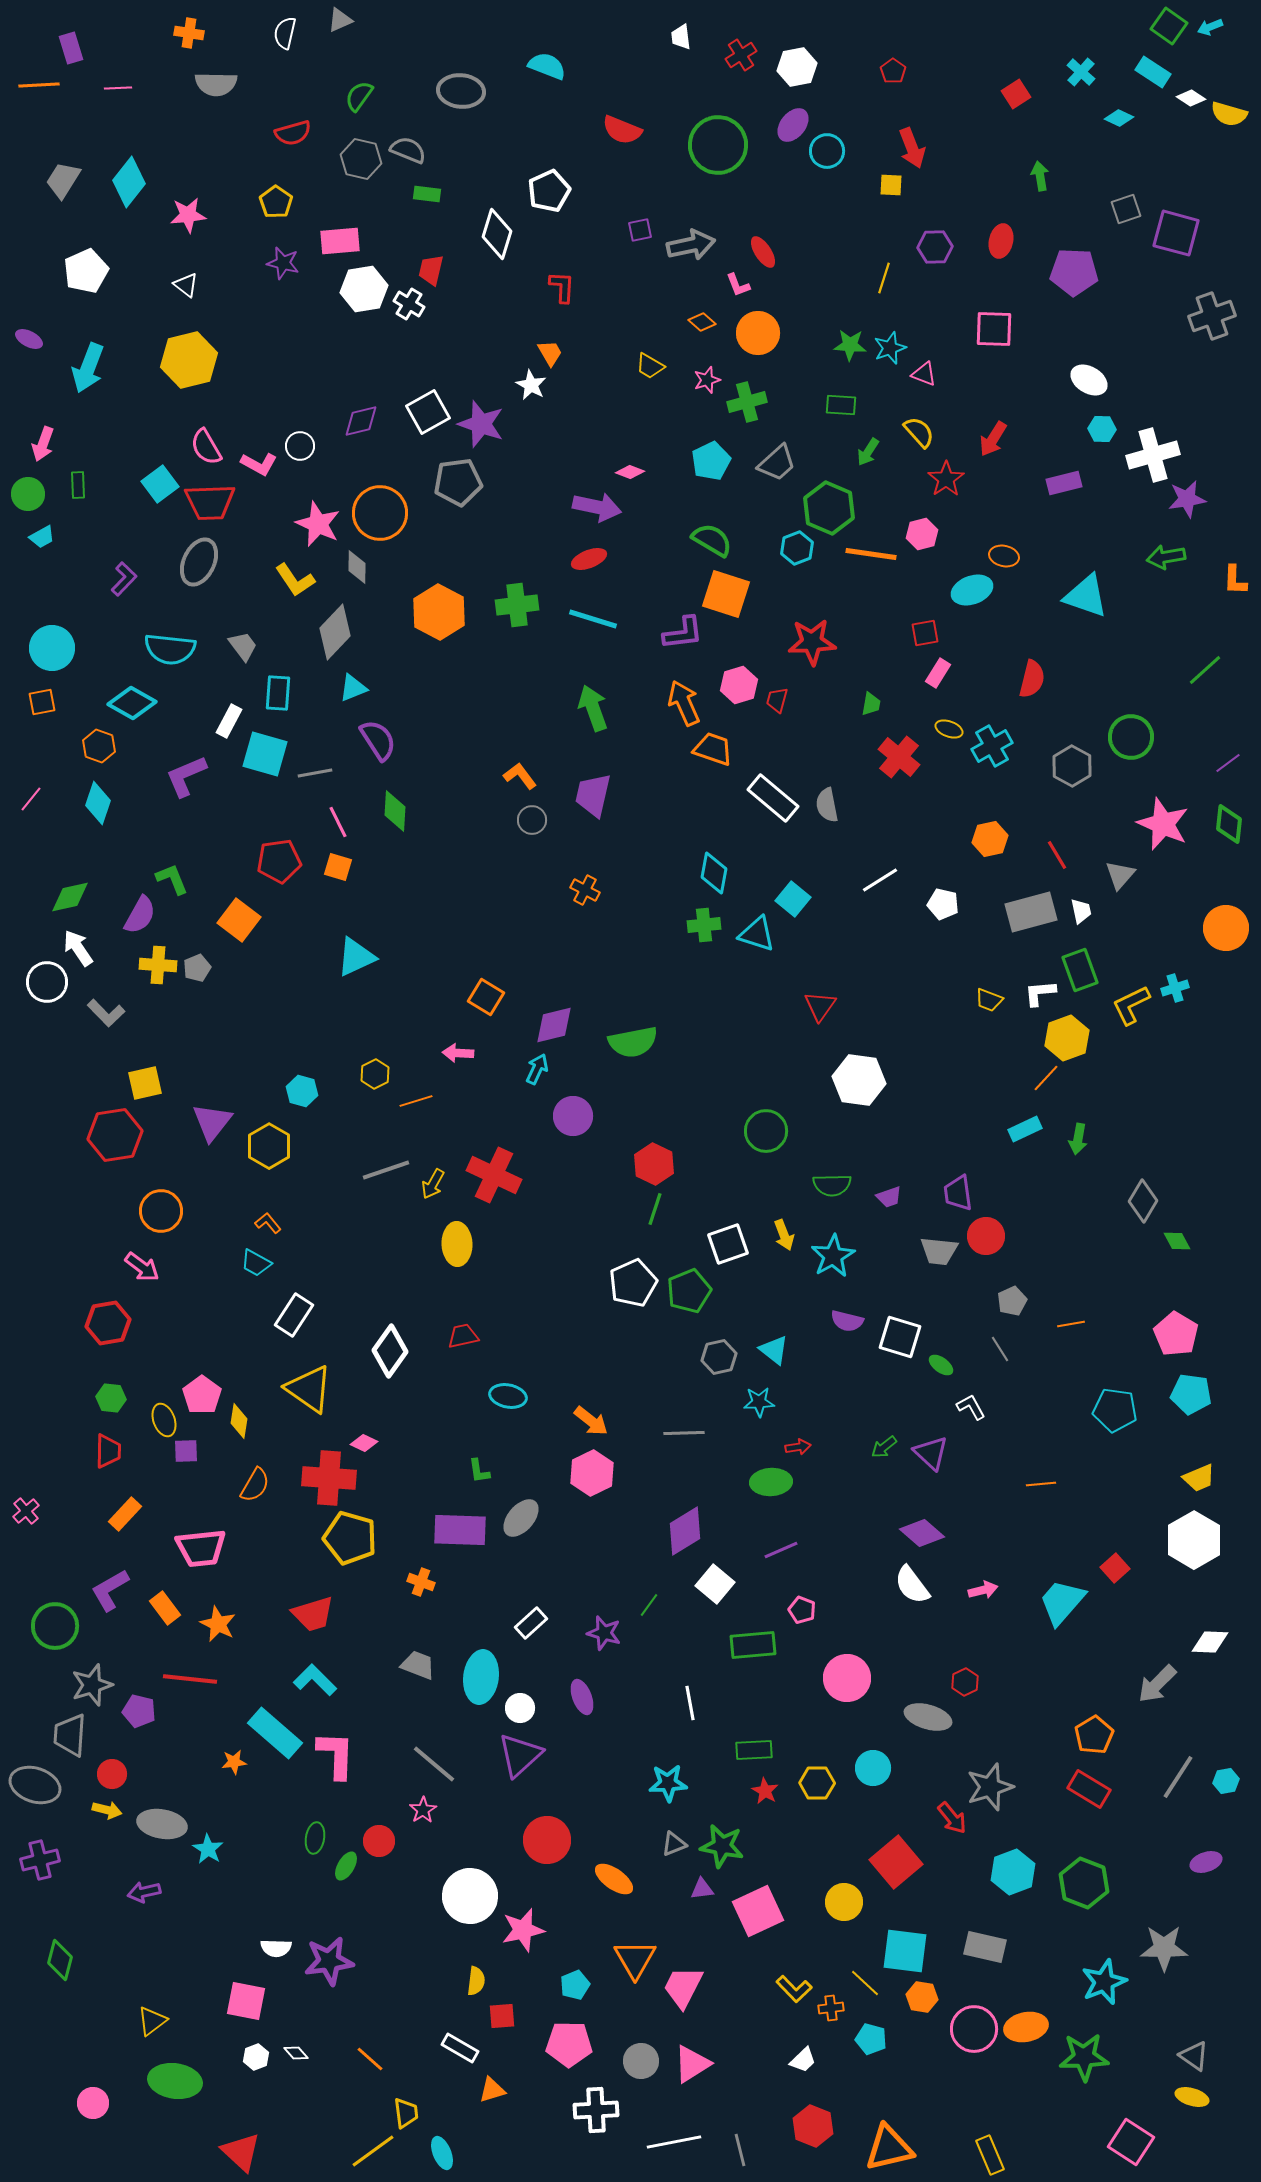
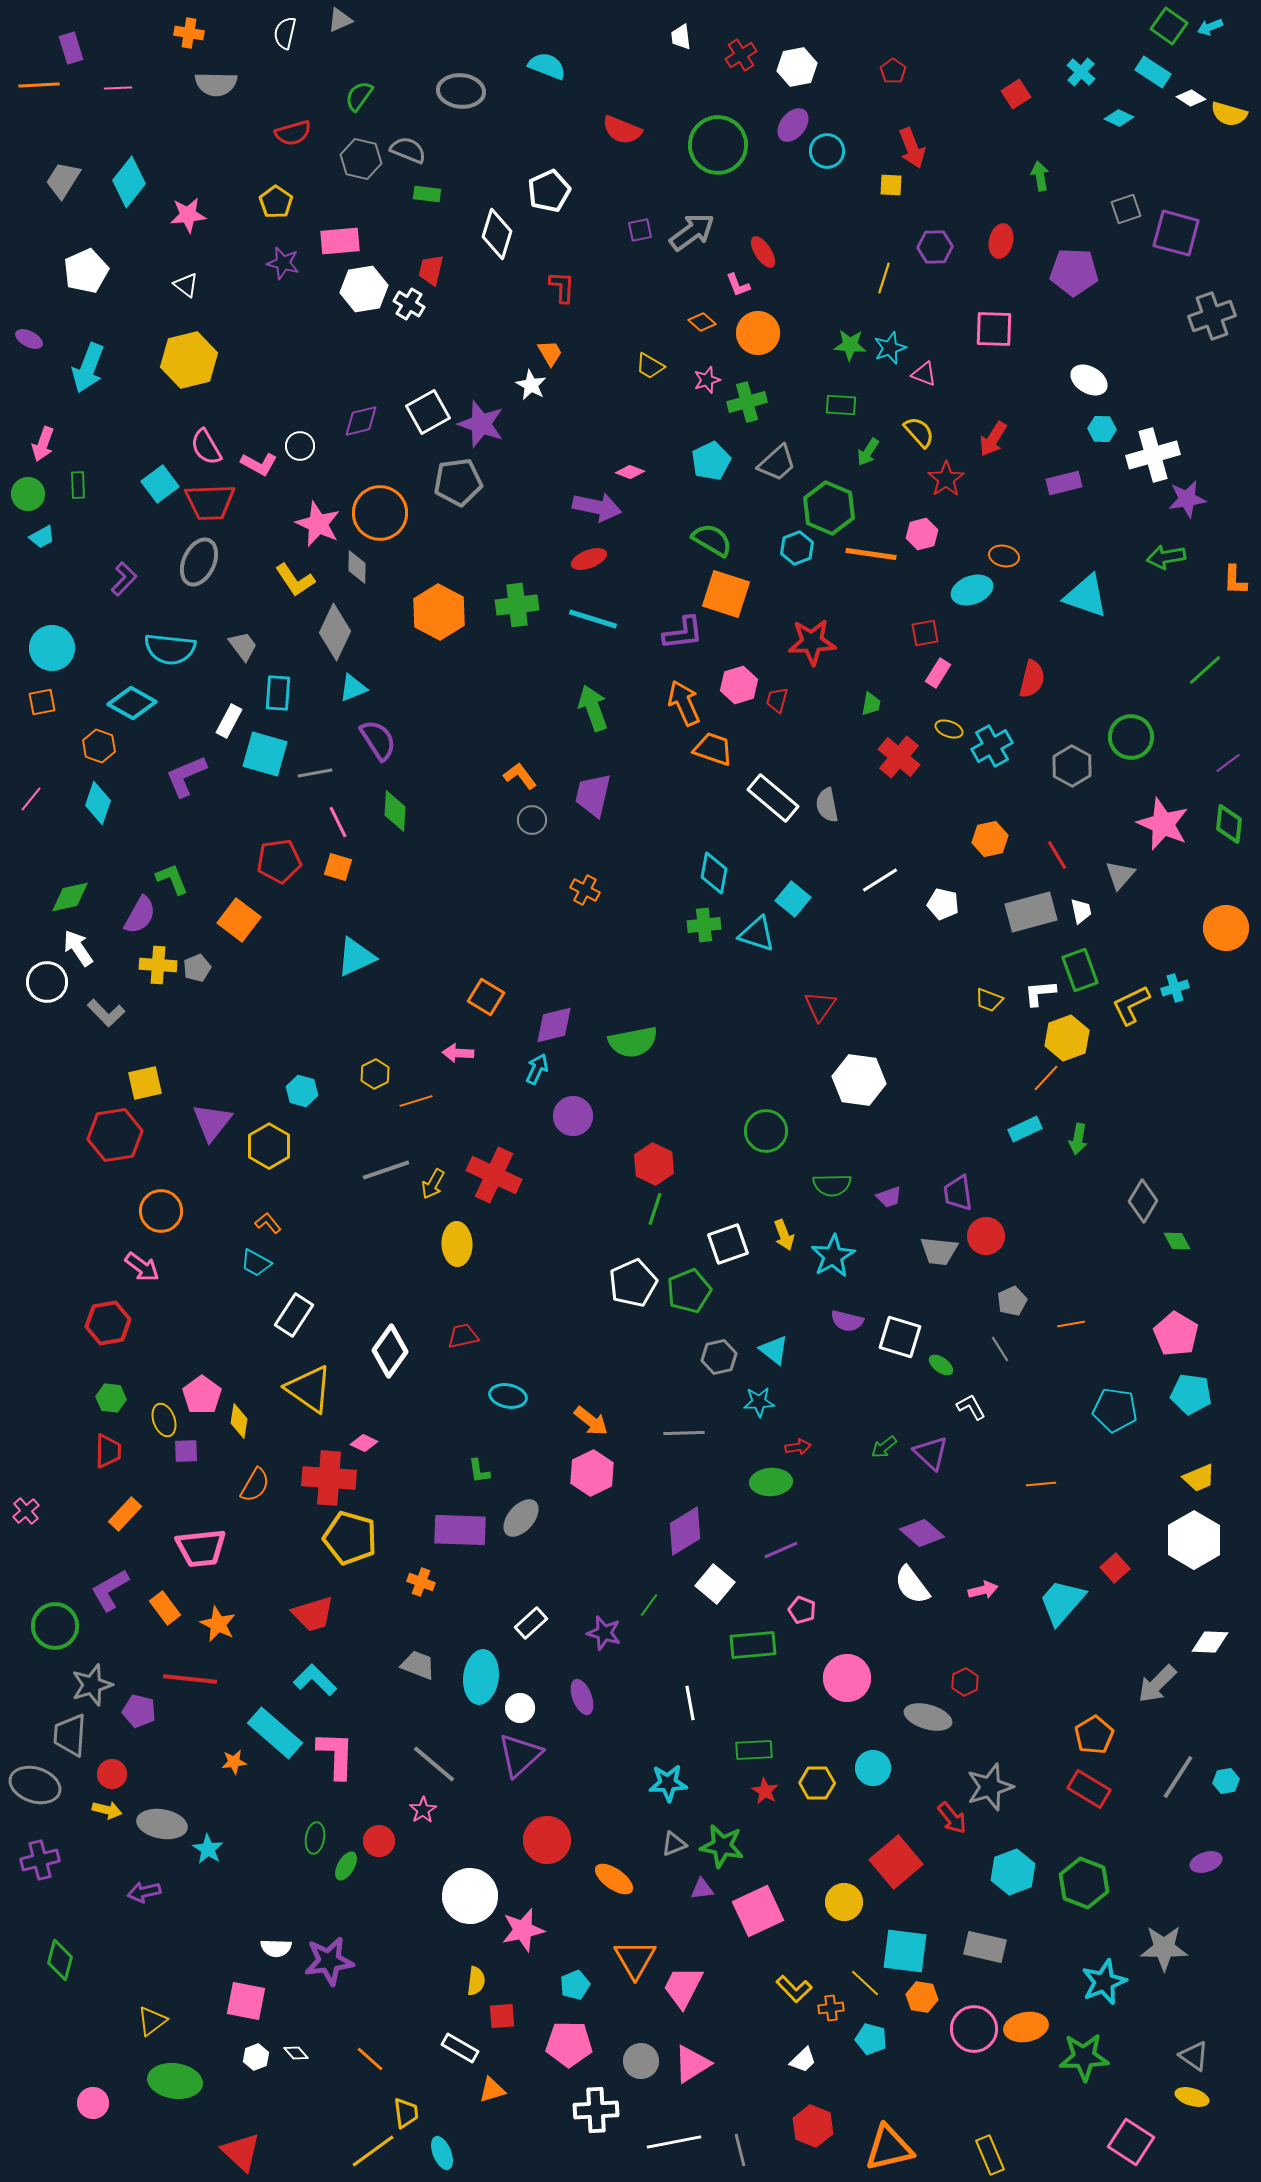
gray arrow at (691, 245): moved 1 px right, 13 px up; rotated 24 degrees counterclockwise
gray diamond at (335, 632): rotated 18 degrees counterclockwise
